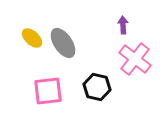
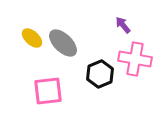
purple arrow: rotated 36 degrees counterclockwise
gray ellipse: rotated 12 degrees counterclockwise
pink cross: rotated 28 degrees counterclockwise
black hexagon: moved 3 px right, 13 px up; rotated 24 degrees clockwise
